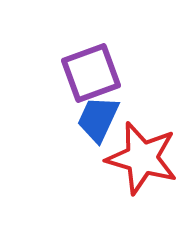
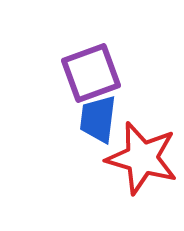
blue trapezoid: rotated 18 degrees counterclockwise
